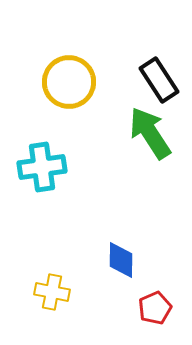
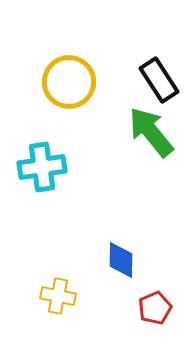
green arrow: moved 1 px right, 1 px up; rotated 6 degrees counterclockwise
yellow cross: moved 6 px right, 4 px down
